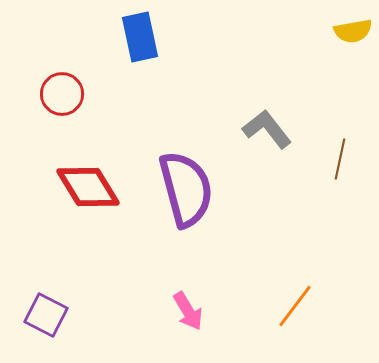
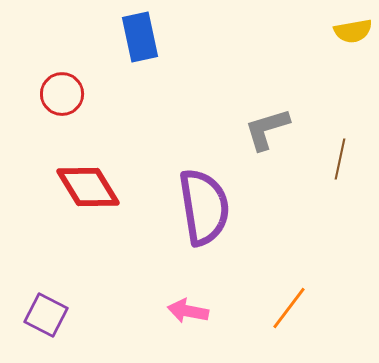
gray L-shape: rotated 69 degrees counterclockwise
purple semicircle: moved 18 px right, 18 px down; rotated 6 degrees clockwise
orange line: moved 6 px left, 2 px down
pink arrow: rotated 132 degrees clockwise
